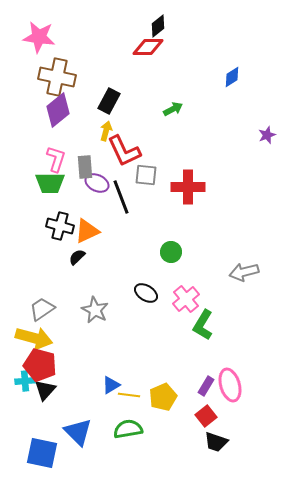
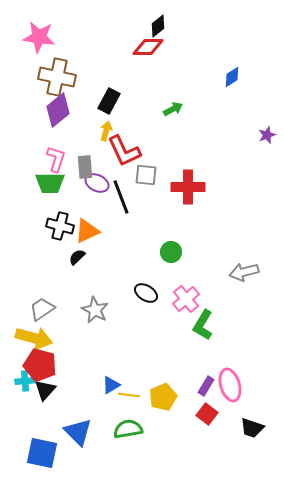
red square at (206, 416): moved 1 px right, 2 px up; rotated 15 degrees counterclockwise
black trapezoid at (216, 442): moved 36 px right, 14 px up
